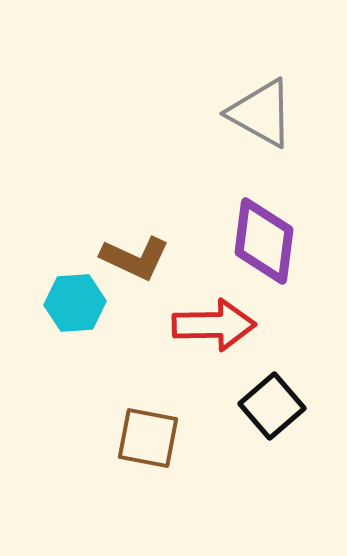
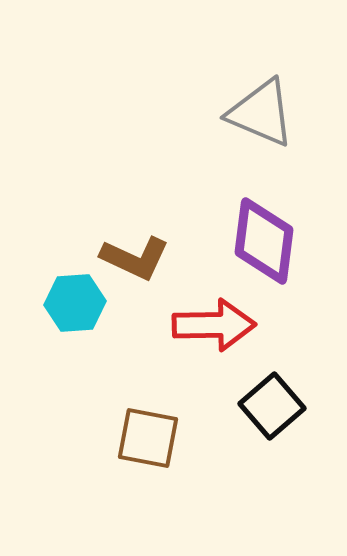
gray triangle: rotated 6 degrees counterclockwise
